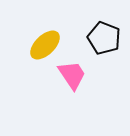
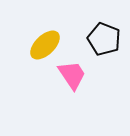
black pentagon: moved 1 px down
